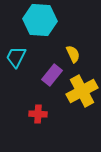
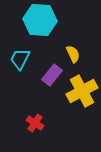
cyan trapezoid: moved 4 px right, 2 px down
red cross: moved 3 px left, 9 px down; rotated 30 degrees clockwise
